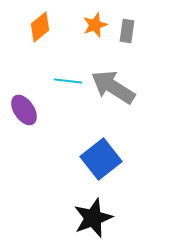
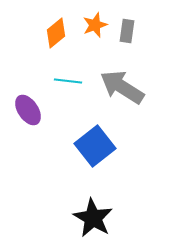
orange diamond: moved 16 px right, 6 px down
gray arrow: moved 9 px right
purple ellipse: moved 4 px right
blue square: moved 6 px left, 13 px up
black star: rotated 21 degrees counterclockwise
